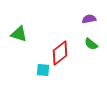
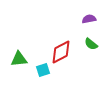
green triangle: moved 25 px down; rotated 24 degrees counterclockwise
red diamond: moved 1 px right, 1 px up; rotated 10 degrees clockwise
cyan square: rotated 24 degrees counterclockwise
